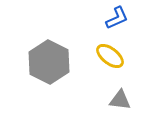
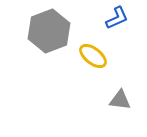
yellow ellipse: moved 17 px left
gray hexagon: moved 31 px up; rotated 12 degrees clockwise
